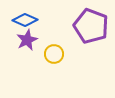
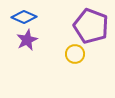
blue diamond: moved 1 px left, 3 px up
yellow circle: moved 21 px right
